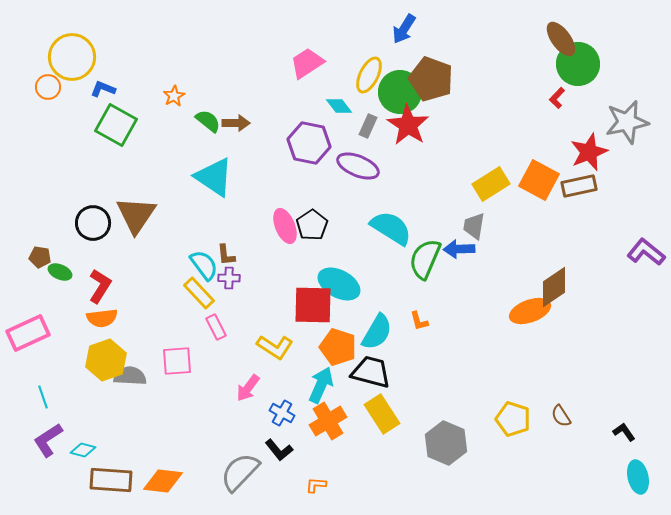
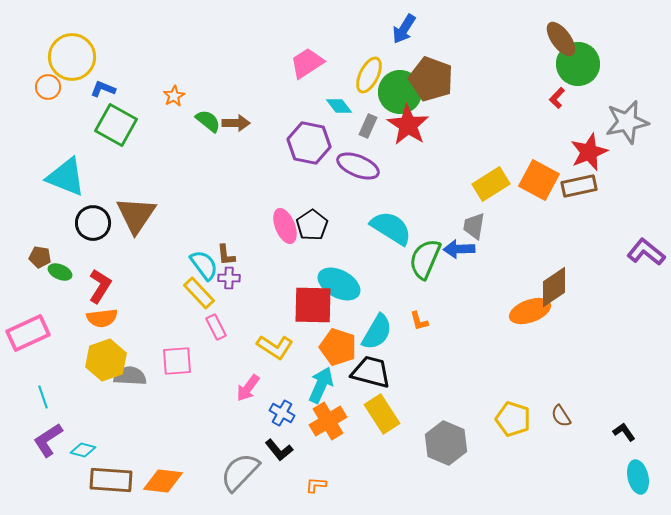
cyan triangle at (214, 177): moved 148 px left; rotated 12 degrees counterclockwise
